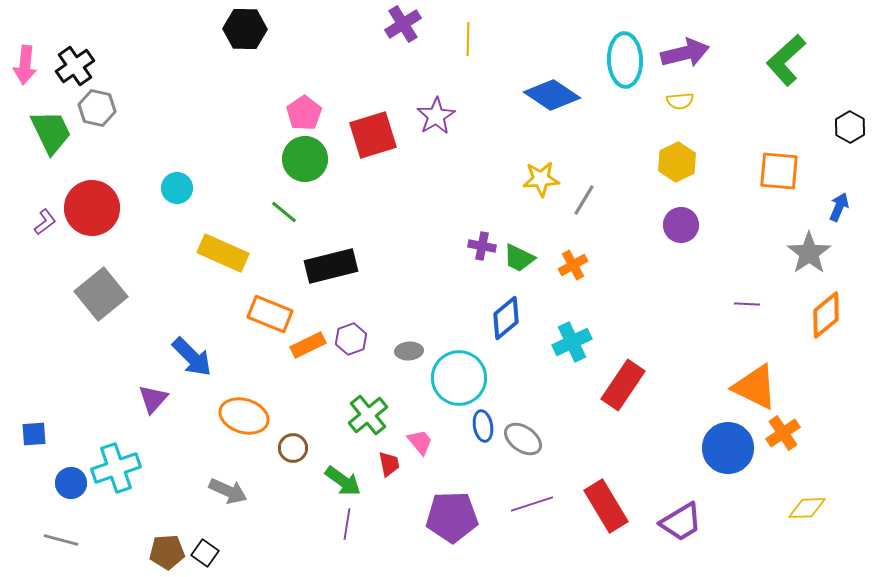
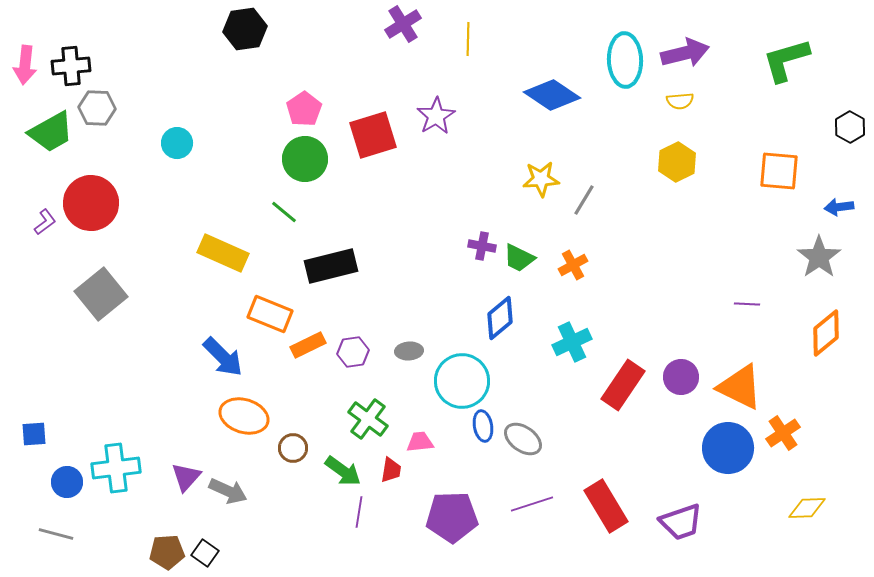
black hexagon at (245, 29): rotated 9 degrees counterclockwise
green L-shape at (786, 60): rotated 26 degrees clockwise
black cross at (75, 66): moved 4 px left; rotated 30 degrees clockwise
gray hexagon at (97, 108): rotated 9 degrees counterclockwise
pink pentagon at (304, 113): moved 4 px up
green trapezoid at (51, 132): rotated 87 degrees clockwise
cyan circle at (177, 188): moved 45 px up
blue arrow at (839, 207): rotated 120 degrees counterclockwise
red circle at (92, 208): moved 1 px left, 5 px up
purple circle at (681, 225): moved 152 px down
gray star at (809, 253): moved 10 px right, 4 px down
orange diamond at (826, 315): moved 18 px down
blue diamond at (506, 318): moved 6 px left
purple hexagon at (351, 339): moved 2 px right, 13 px down; rotated 12 degrees clockwise
blue arrow at (192, 357): moved 31 px right
cyan circle at (459, 378): moved 3 px right, 3 px down
orange triangle at (755, 387): moved 15 px left
purple triangle at (153, 399): moved 33 px right, 78 px down
green cross at (368, 415): moved 4 px down; rotated 15 degrees counterclockwise
pink trapezoid at (420, 442): rotated 56 degrees counterclockwise
red trapezoid at (389, 464): moved 2 px right, 6 px down; rotated 20 degrees clockwise
cyan cross at (116, 468): rotated 12 degrees clockwise
green arrow at (343, 481): moved 10 px up
blue circle at (71, 483): moved 4 px left, 1 px up
purple trapezoid at (681, 522): rotated 12 degrees clockwise
purple line at (347, 524): moved 12 px right, 12 px up
gray line at (61, 540): moved 5 px left, 6 px up
